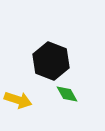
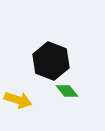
green diamond: moved 3 px up; rotated 10 degrees counterclockwise
